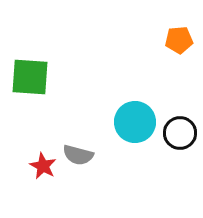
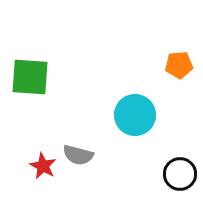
orange pentagon: moved 25 px down
cyan circle: moved 7 px up
black circle: moved 41 px down
